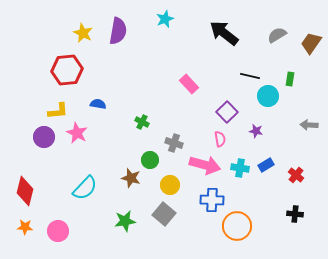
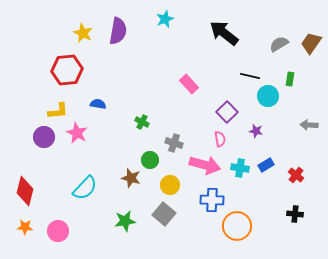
gray semicircle: moved 2 px right, 9 px down
